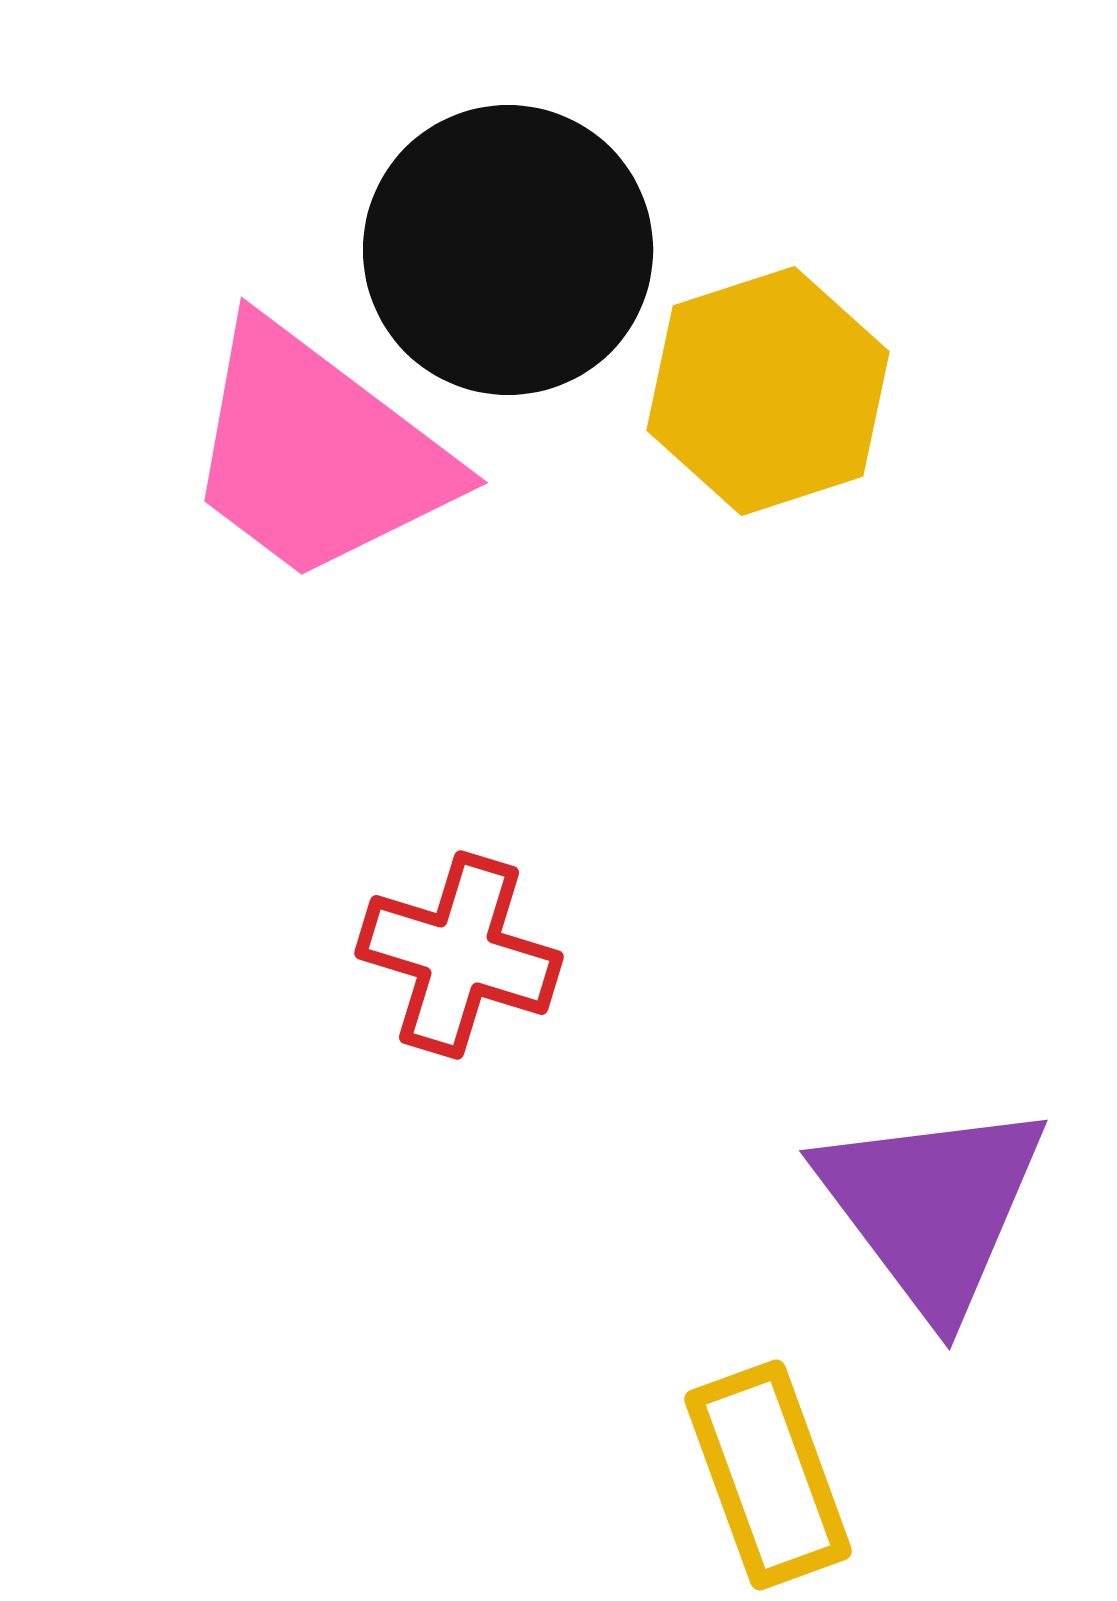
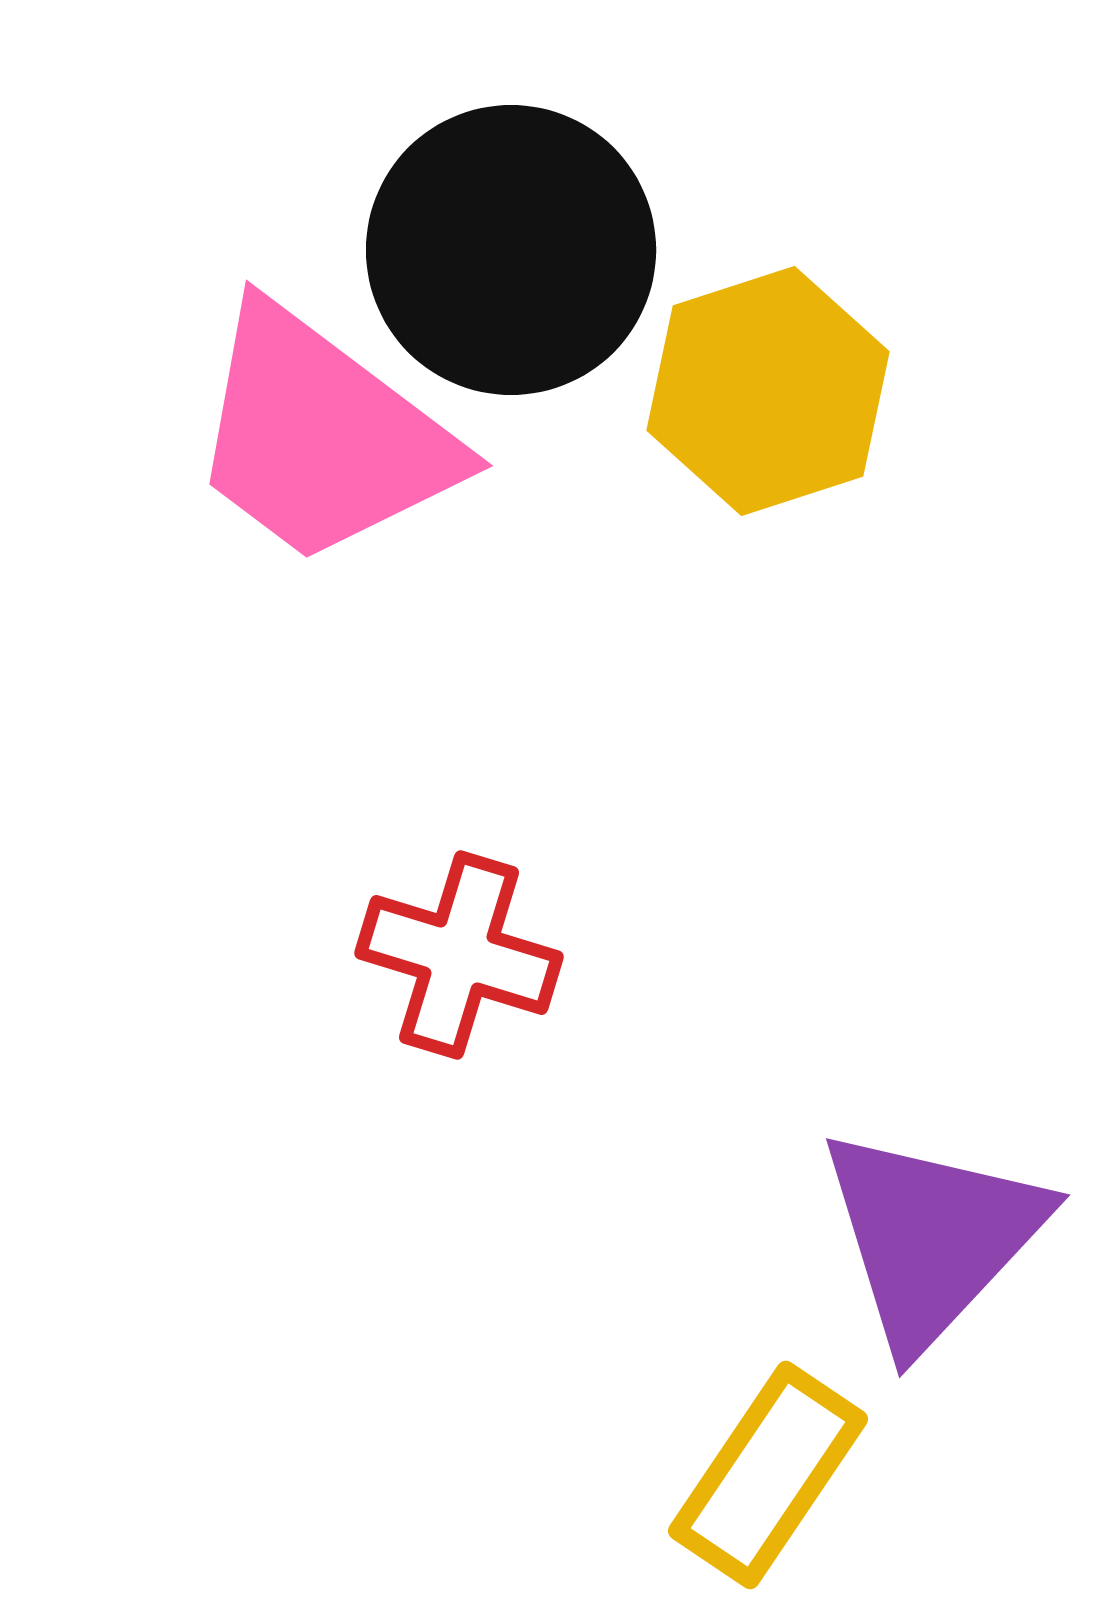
black circle: moved 3 px right
pink trapezoid: moved 5 px right, 17 px up
purple triangle: moved 30 px down; rotated 20 degrees clockwise
yellow rectangle: rotated 54 degrees clockwise
